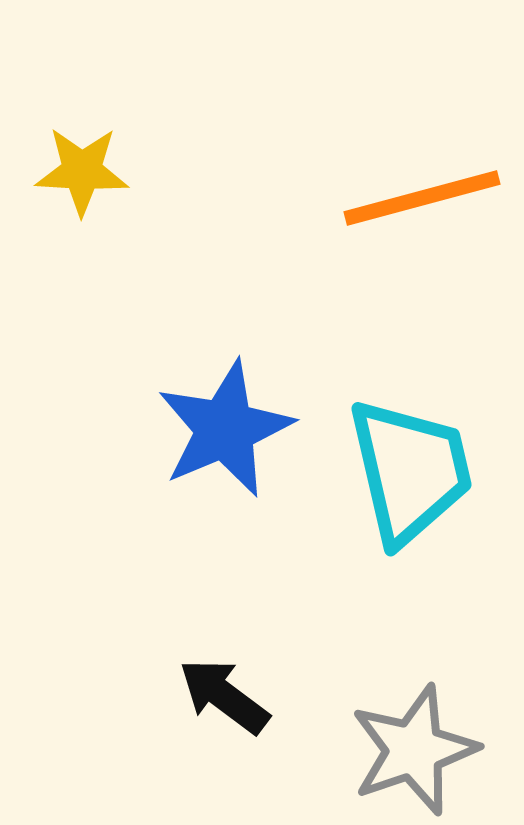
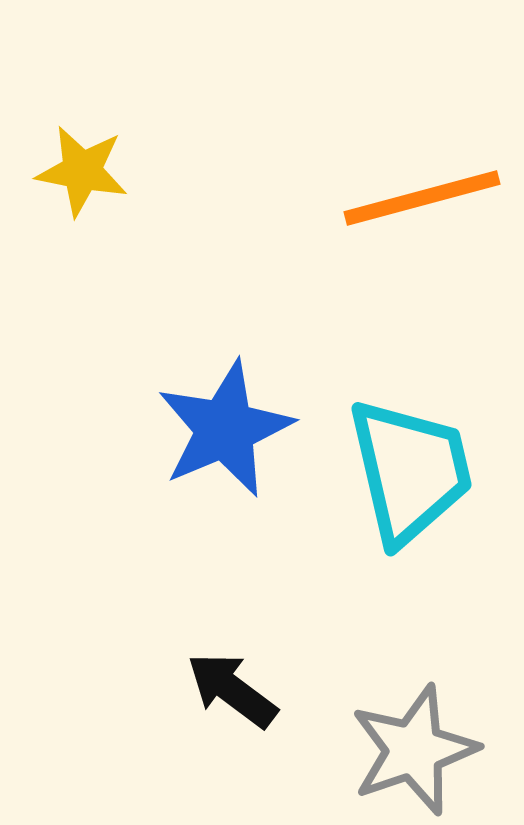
yellow star: rotated 8 degrees clockwise
black arrow: moved 8 px right, 6 px up
